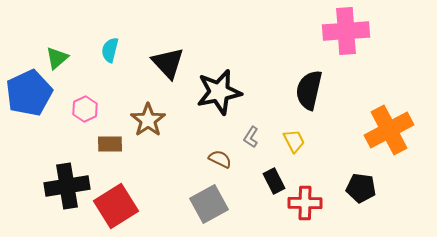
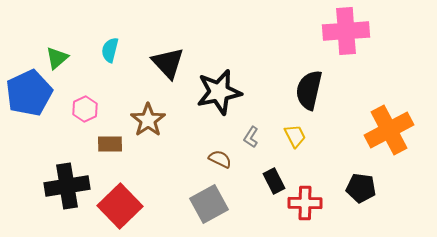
yellow trapezoid: moved 1 px right, 5 px up
red square: moved 4 px right; rotated 12 degrees counterclockwise
